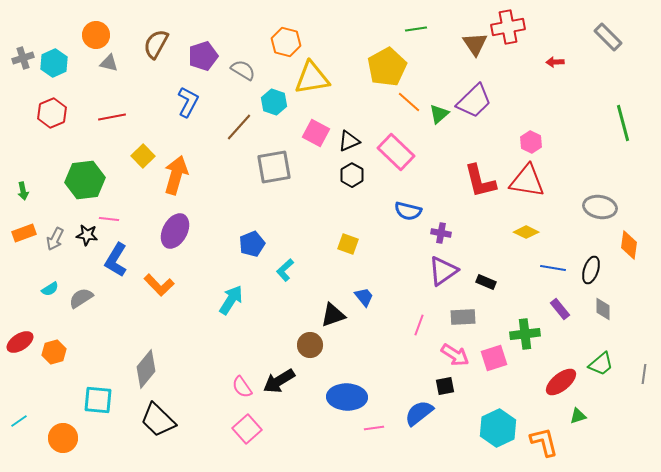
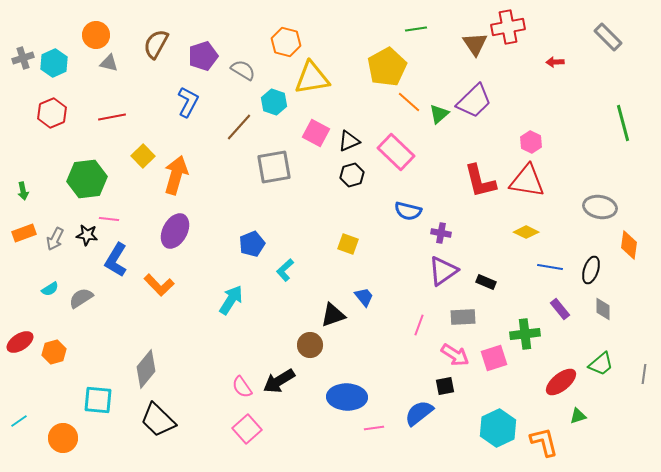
black hexagon at (352, 175): rotated 15 degrees clockwise
green hexagon at (85, 180): moved 2 px right, 1 px up
blue line at (553, 268): moved 3 px left, 1 px up
